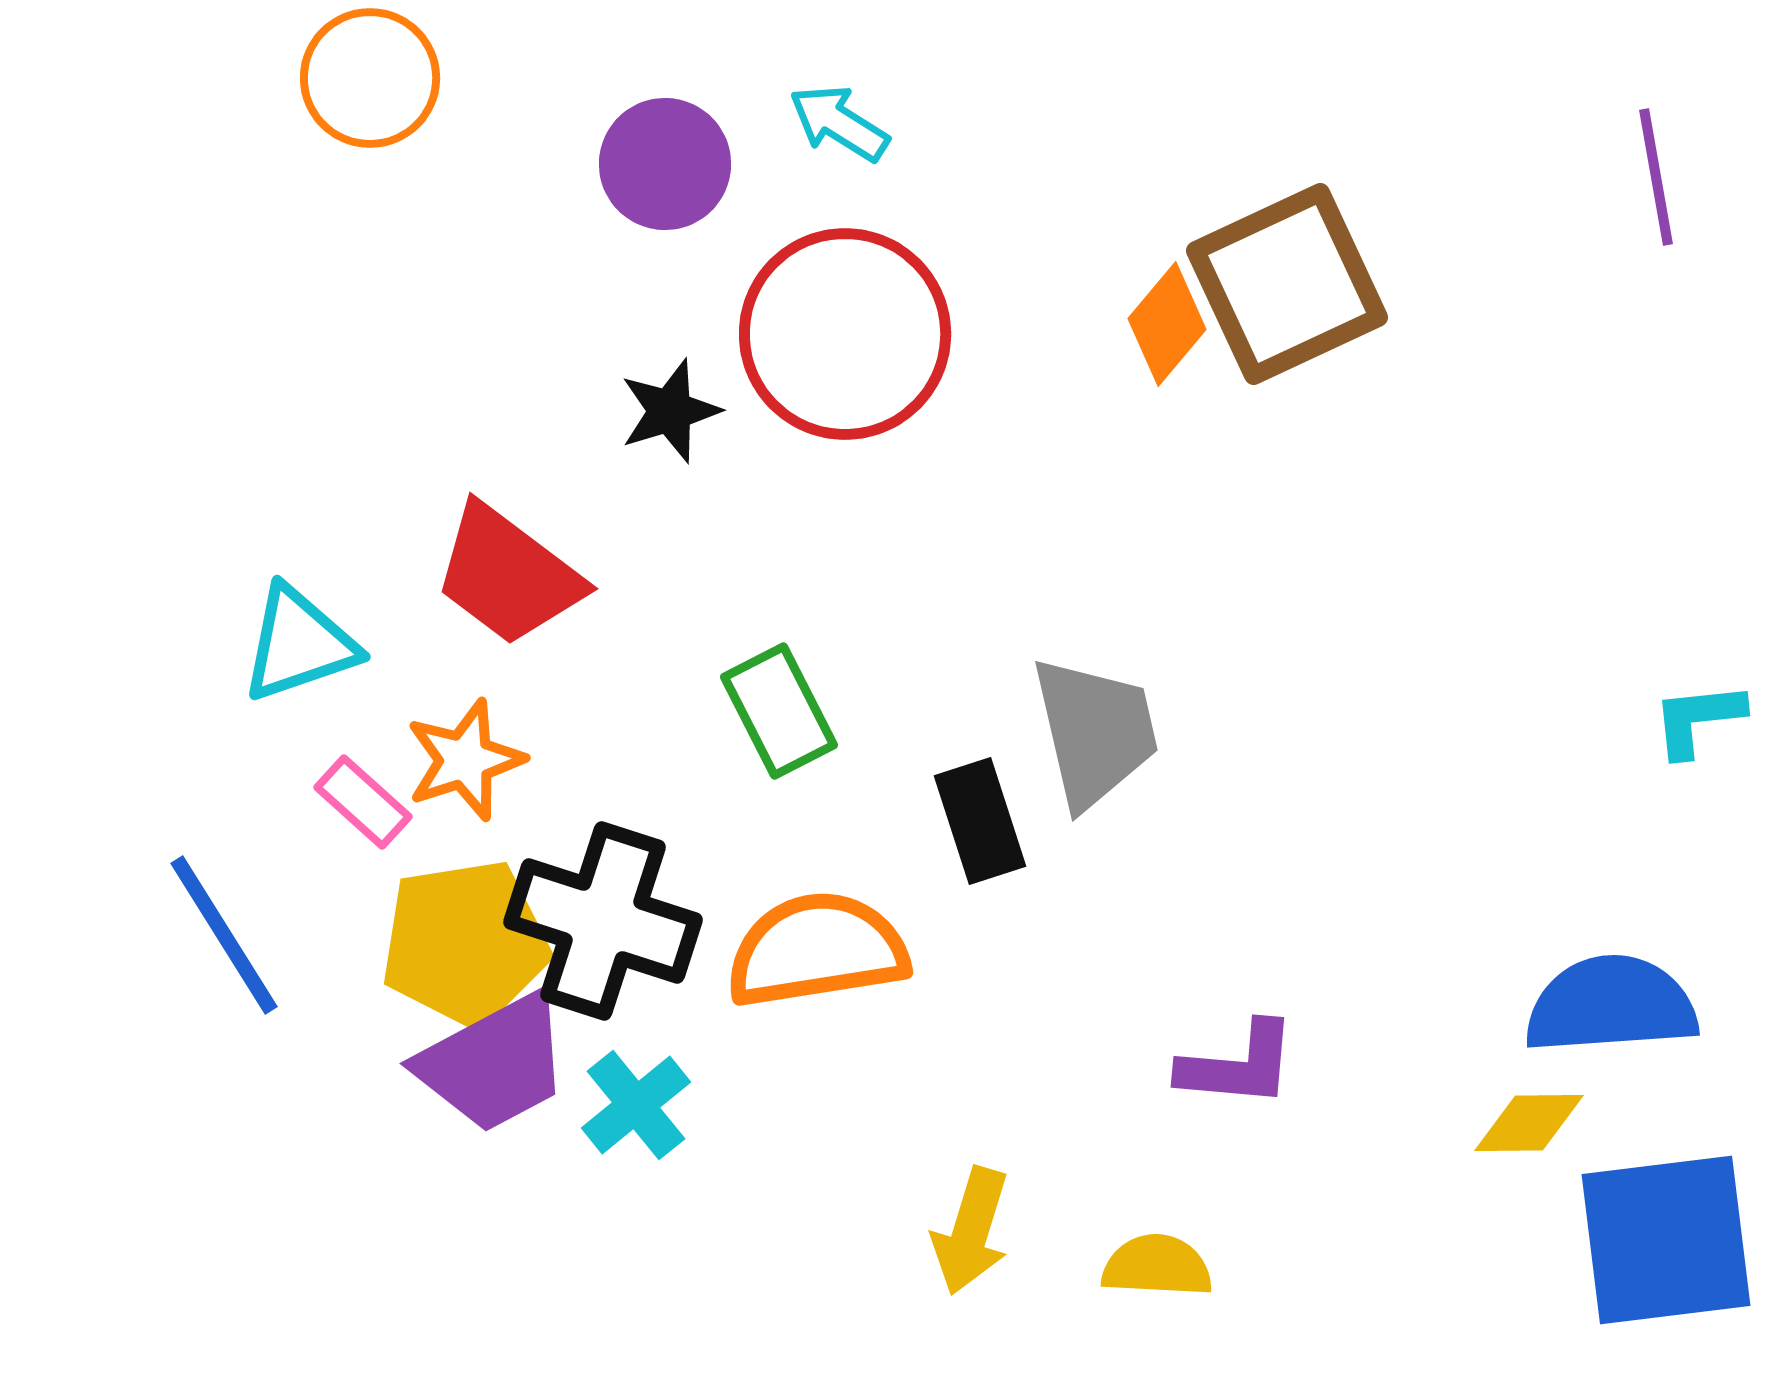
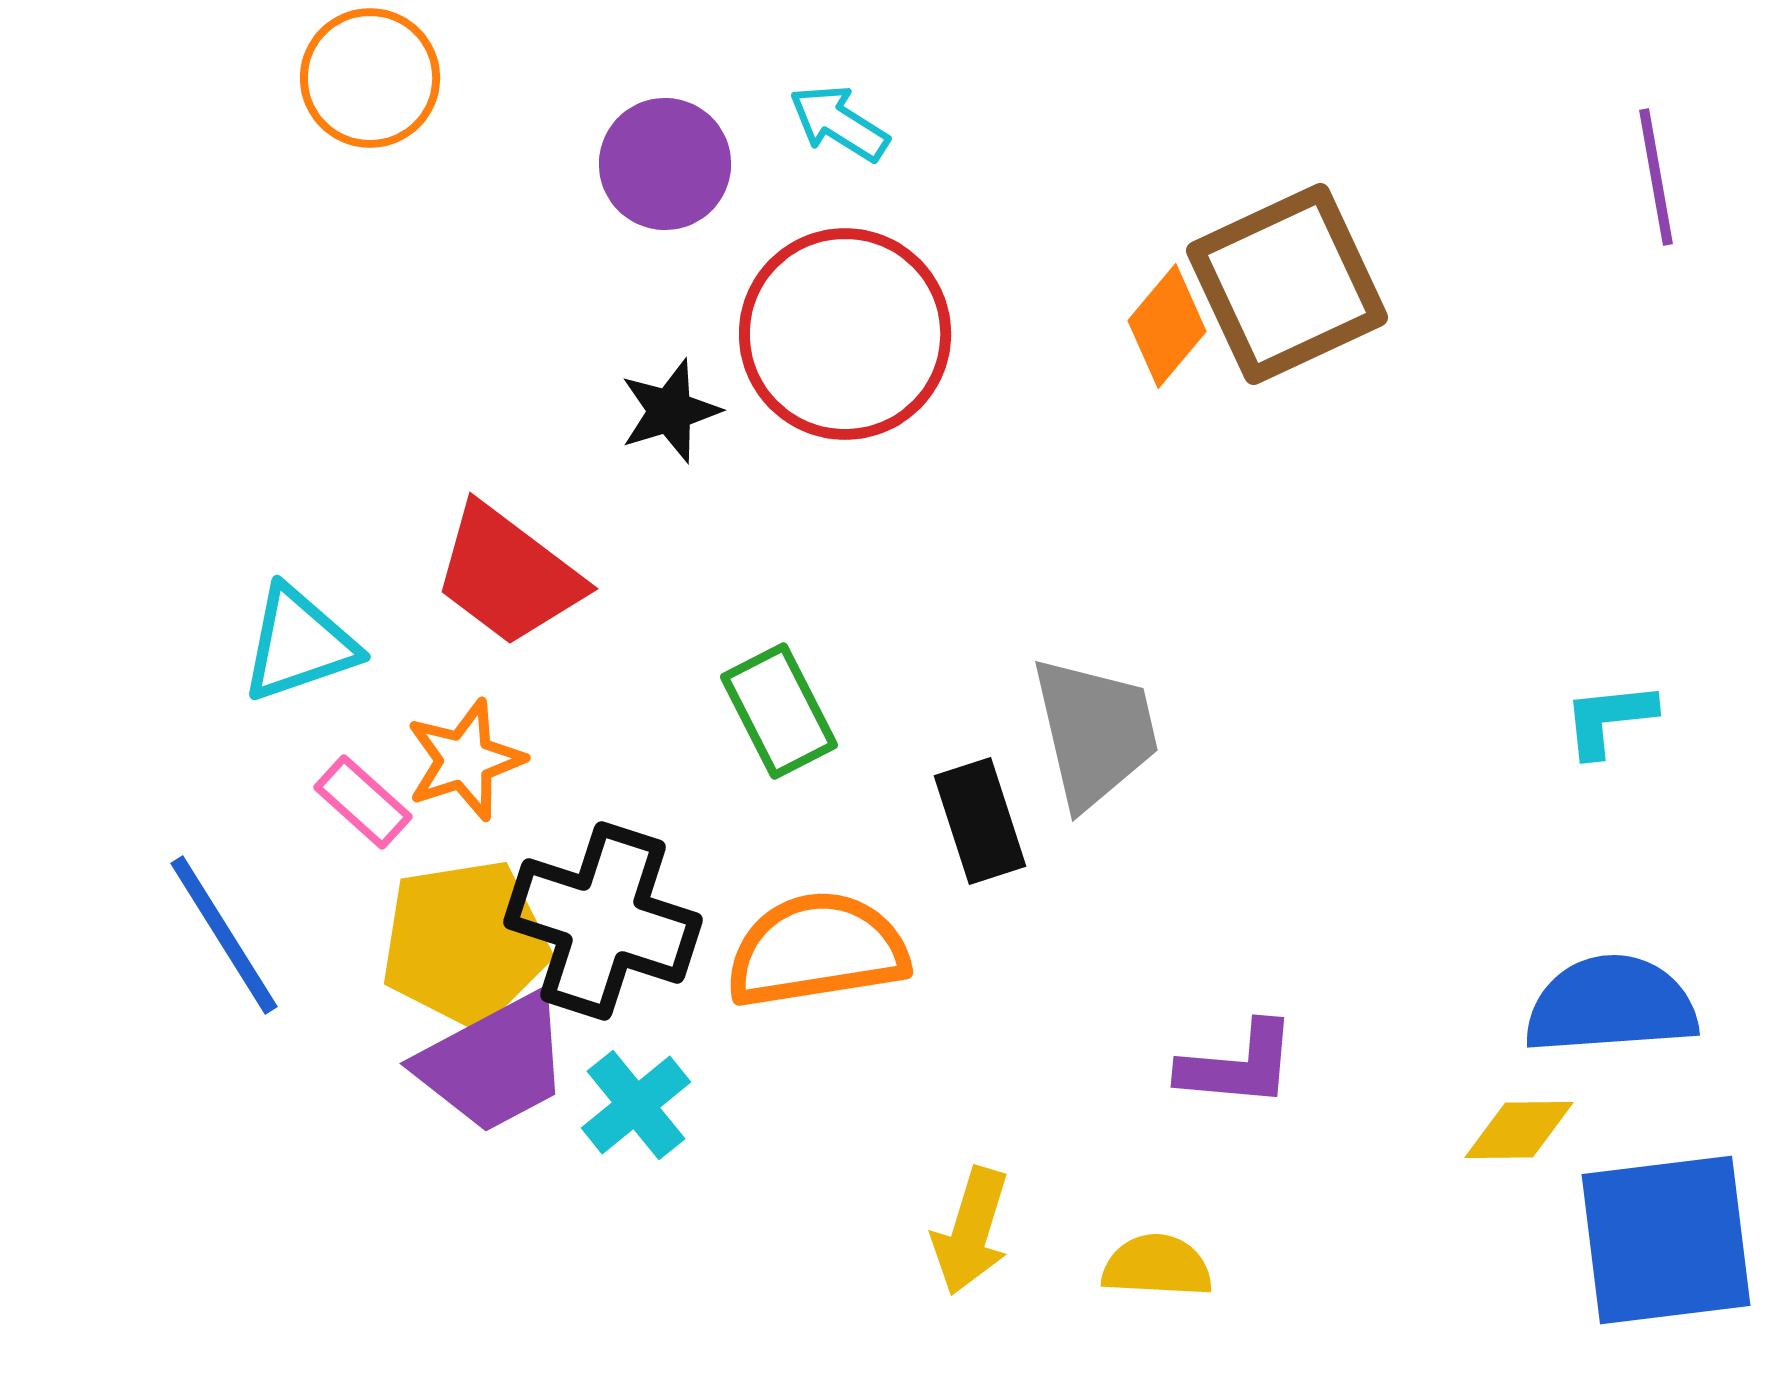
orange diamond: moved 2 px down
cyan L-shape: moved 89 px left
yellow diamond: moved 10 px left, 7 px down
